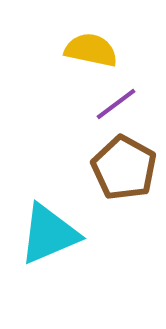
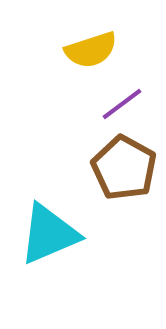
yellow semicircle: rotated 150 degrees clockwise
purple line: moved 6 px right
